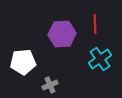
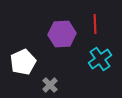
white pentagon: rotated 20 degrees counterclockwise
gray cross: rotated 21 degrees counterclockwise
